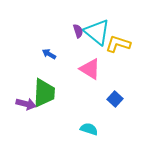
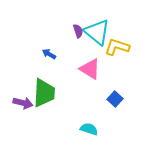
yellow L-shape: moved 1 px left, 3 px down
purple arrow: moved 3 px left, 1 px up
